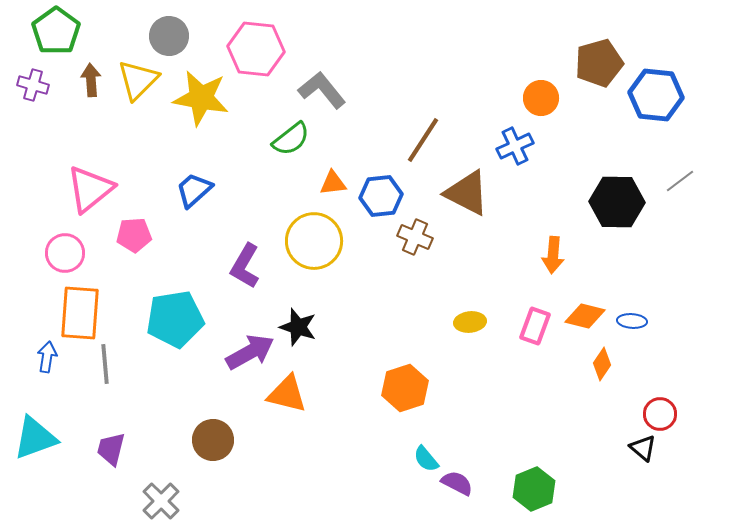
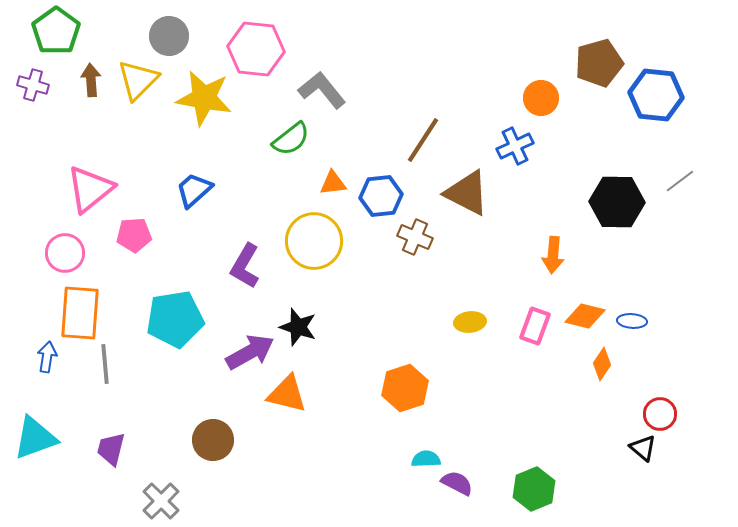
yellow star at (201, 98): moved 3 px right
cyan semicircle at (426, 459): rotated 128 degrees clockwise
